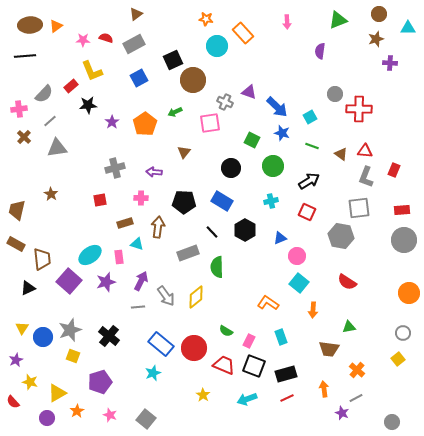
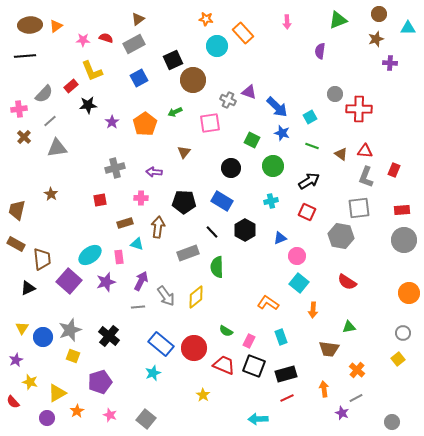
brown triangle at (136, 14): moved 2 px right, 5 px down
gray cross at (225, 102): moved 3 px right, 2 px up
cyan arrow at (247, 399): moved 11 px right, 20 px down; rotated 18 degrees clockwise
